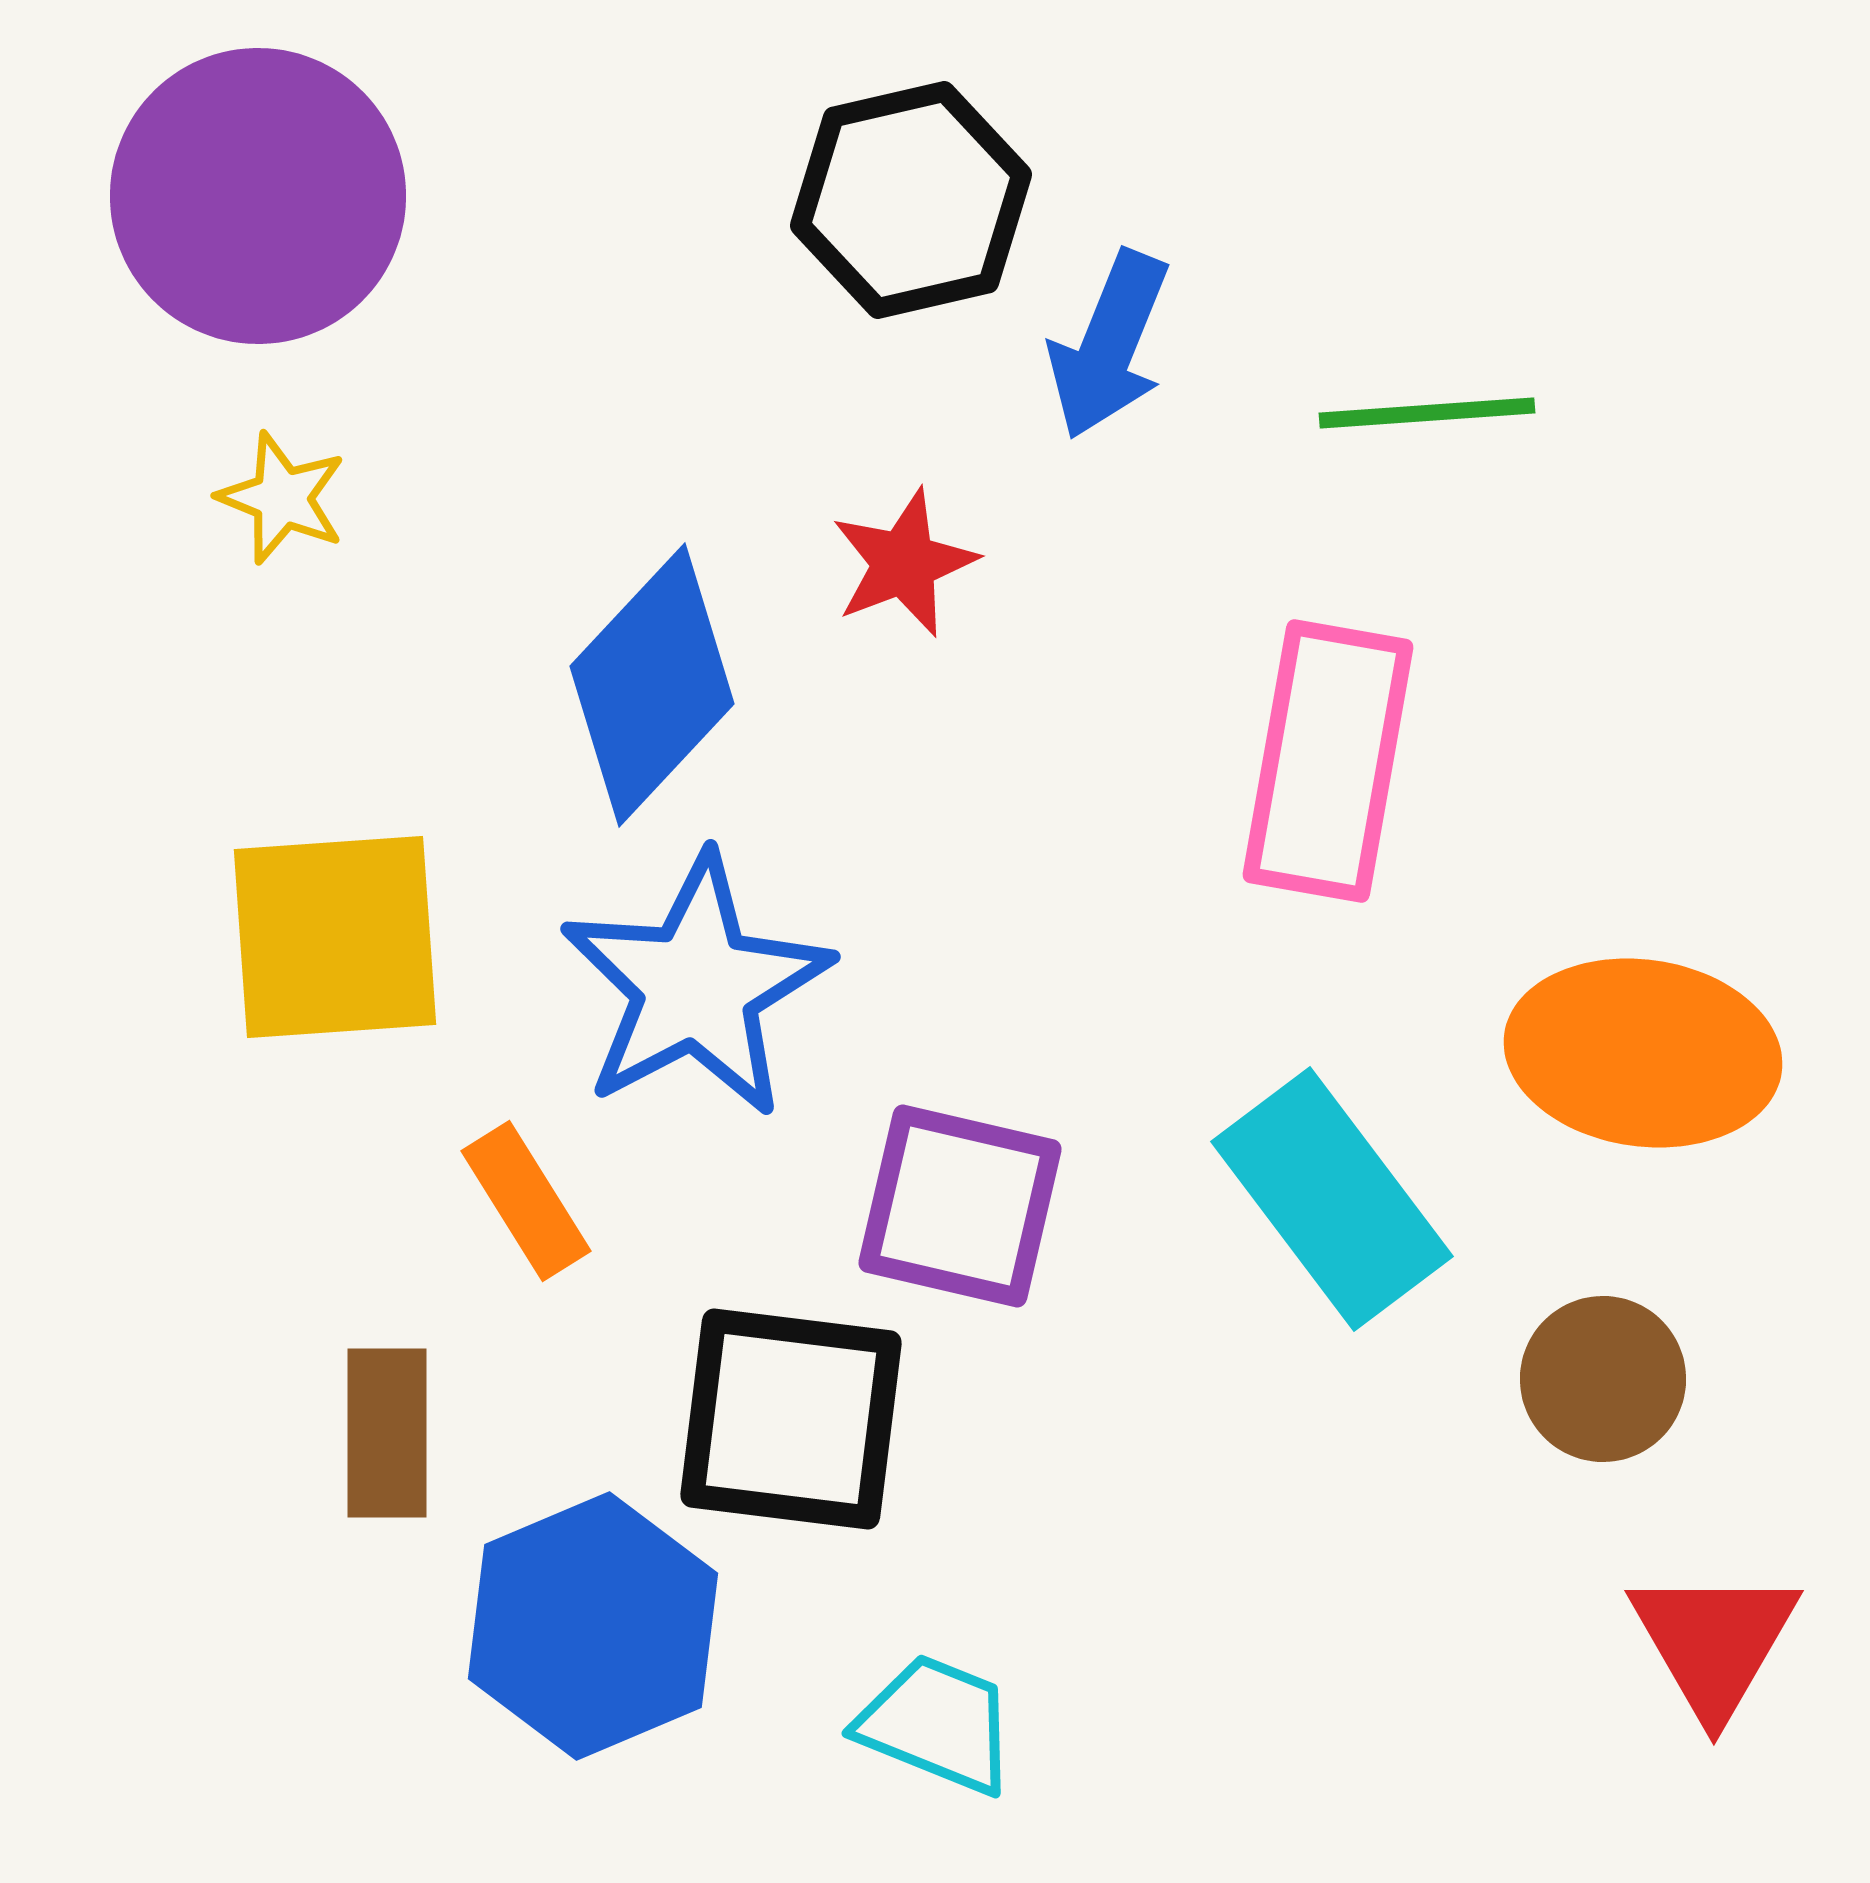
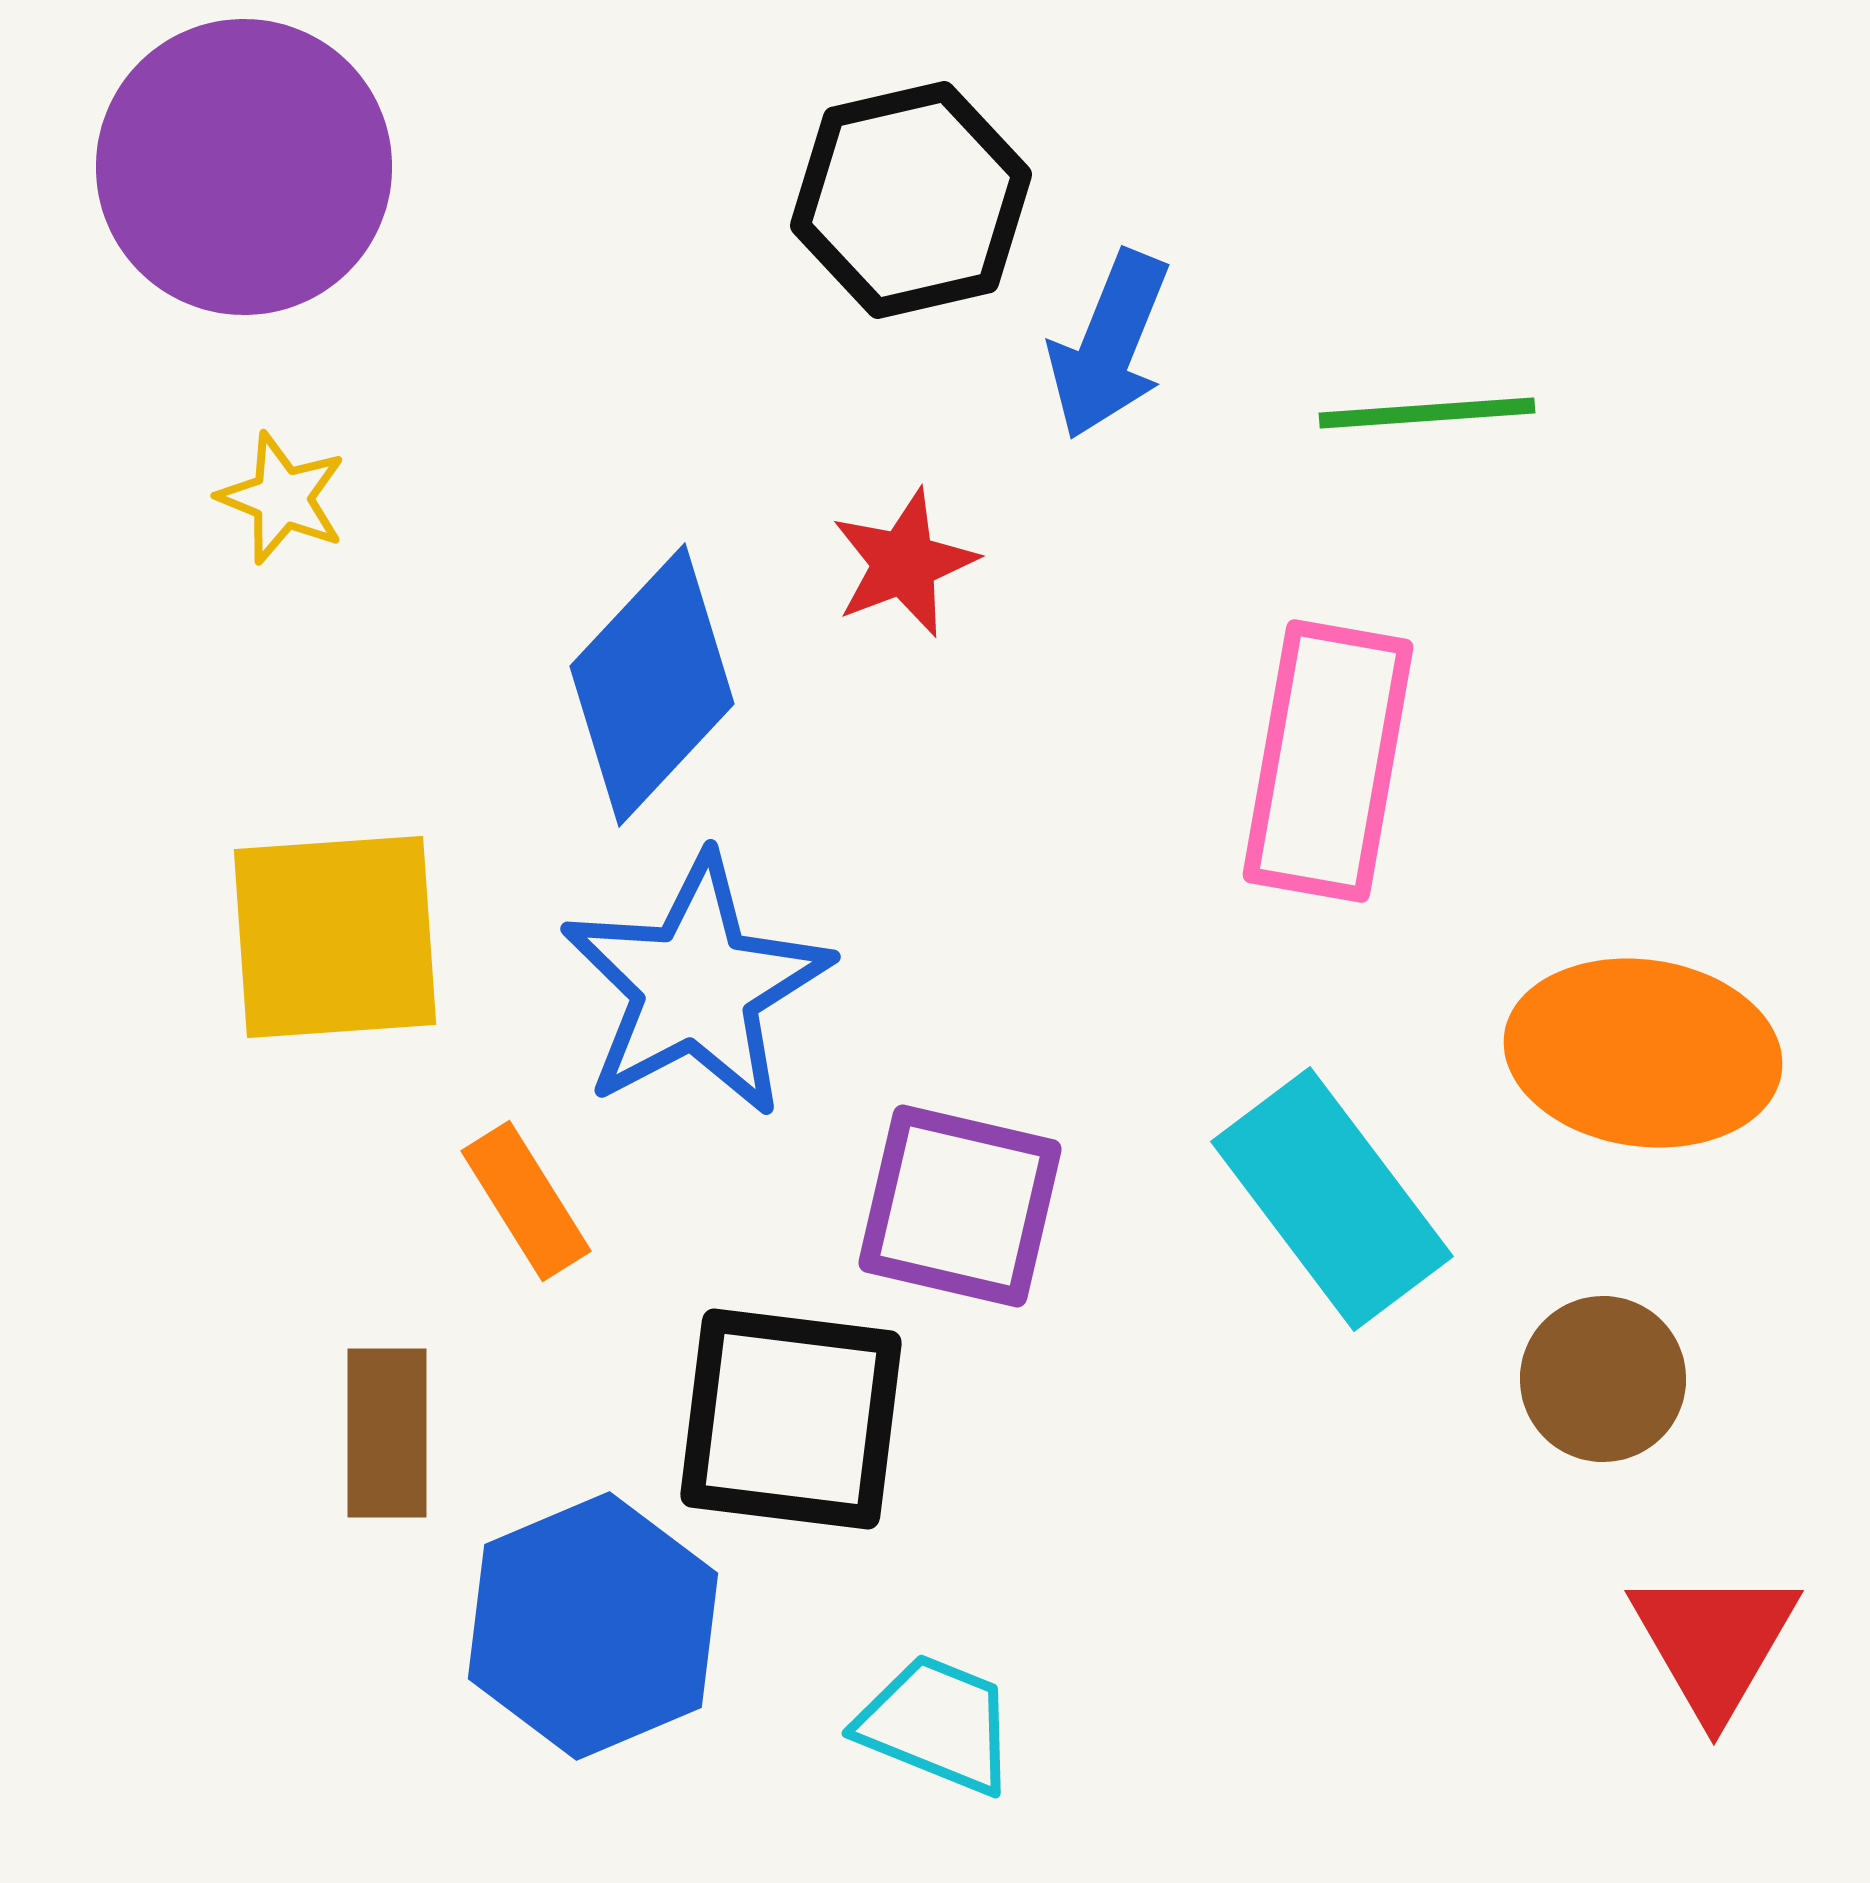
purple circle: moved 14 px left, 29 px up
